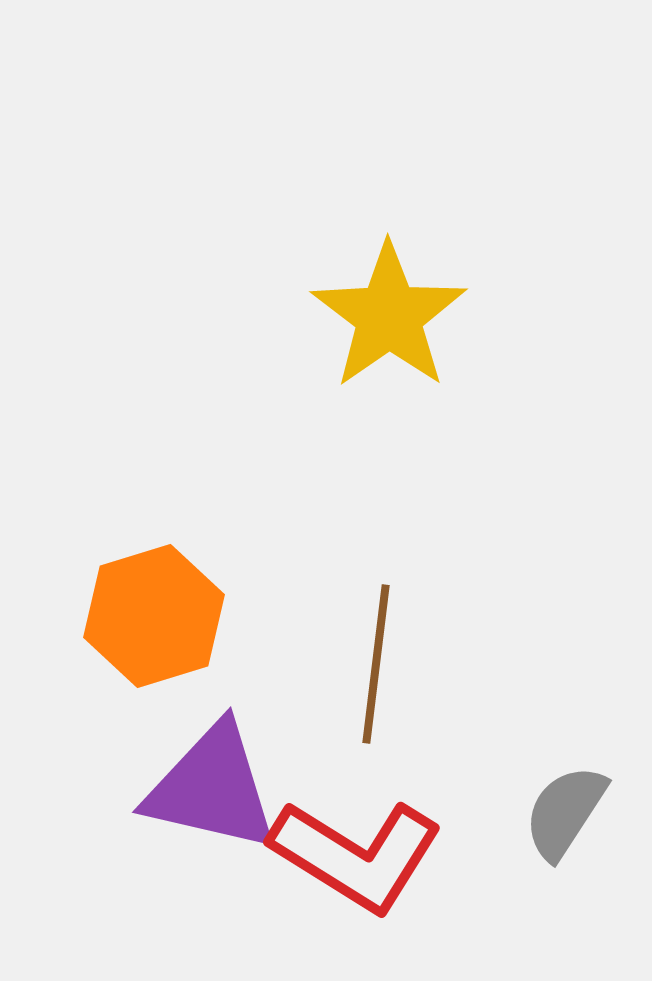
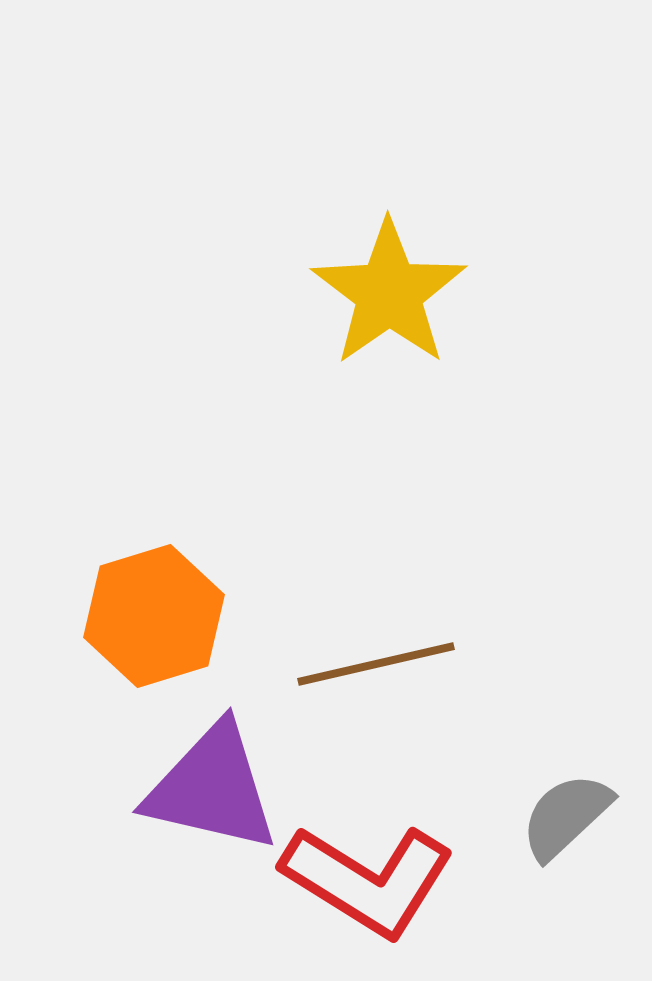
yellow star: moved 23 px up
brown line: rotated 70 degrees clockwise
gray semicircle: moved 1 px right, 4 px down; rotated 14 degrees clockwise
red L-shape: moved 12 px right, 25 px down
